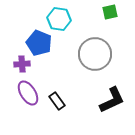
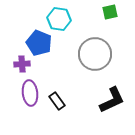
purple ellipse: moved 2 px right; rotated 25 degrees clockwise
